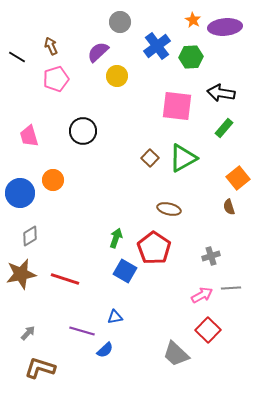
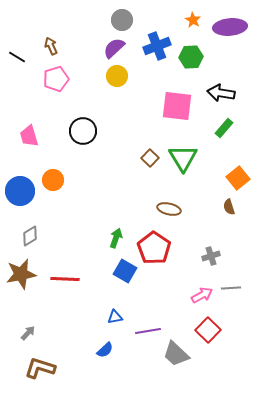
gray circle: moved 2 px right, 2 px up
purple ellipse: moved 5 px right
blue cross: rotated 16 degrees clockwise
purple semicircle: moved 16 px right, 4 px up
green triangle: rotated 32 degrees counterclockwise
blue circle: moved 2 px up
red line: rotated 16 degrees counterclockwise
purple line: moved 66 px right; rotated 25 degrees counterclockwise
